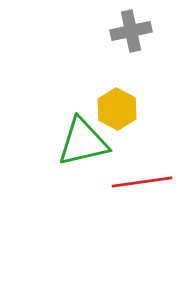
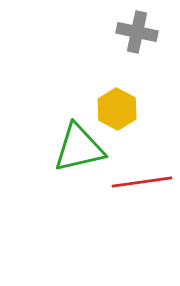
gray cross: moved 6 px right, 1 px down; rotated 24 degrees clockwise
green triangle: moved 4 px left, 6 px down
